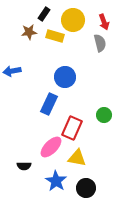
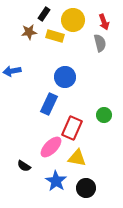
black semicircle: rotated 32 degrees clockwise
